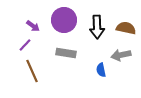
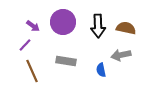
purple circle: moved 1 px left, 2 px down
black arrow: moved 1 px right, 1 px up
gray rectangle: moved 8 px down
